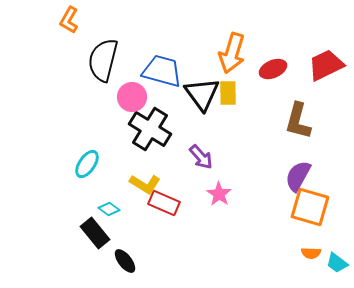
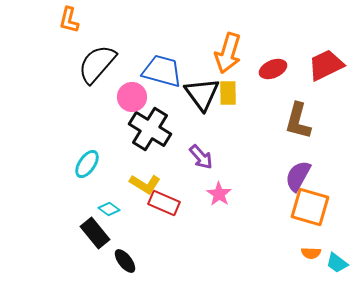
orange L-shape: rotated 16 degrees counterclockwise
orange arrow: moved 4 px left
black semicircle: moved 6 px left, 4 px down; rotated 27 degrees clockwise
